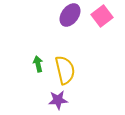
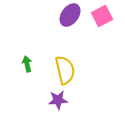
pink square: rotated 10 degrees clockwise
green arrow: moved 11 px left
